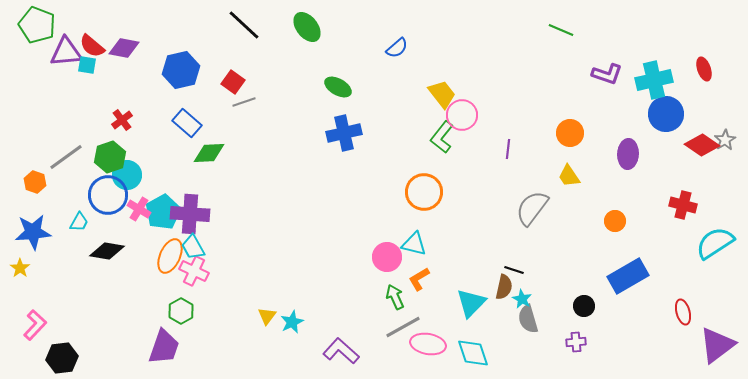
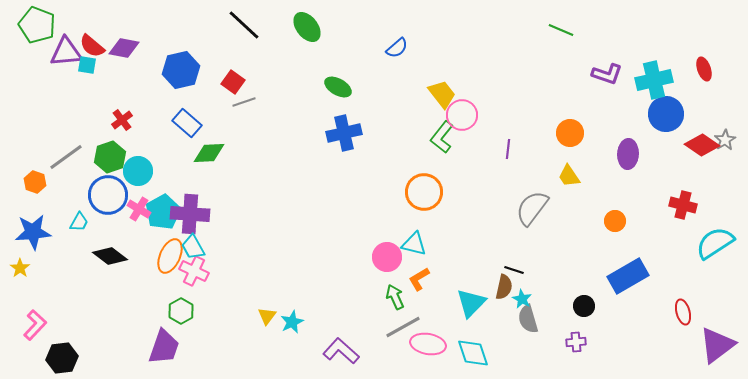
cyan circle at (127, 175): moved 11 px right, 4 px up
black diamond at (107, 251): moved 3 px right, 5 px down; rotated 28 degrees clockwise
